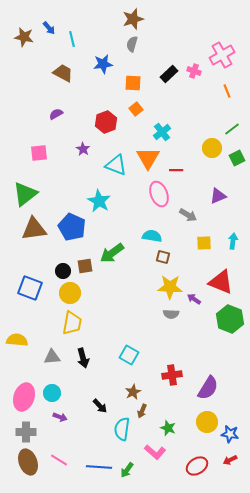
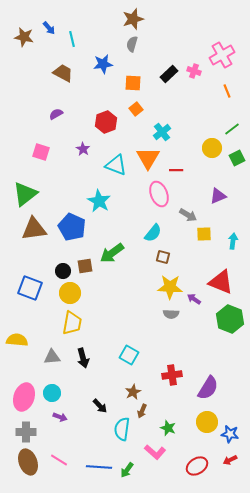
pink square at (39, 153): moved 2 px right, 1 px up; rotated 24 degrees clockwise
cyan semicircle at (152, 236): moved 1 px right, 3 px up; rotated 120 degrees clockwise
yellow square at (204, 243): moved 9 px up
